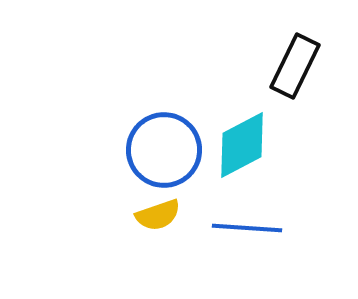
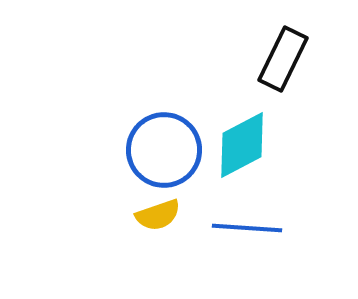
black rectangle: moved 12 px left, 7 px up
